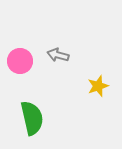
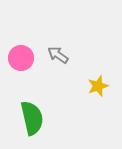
gray arrow: rotated 20 degrees clockwise
pink circle: moved 1 px right, 3 px up
